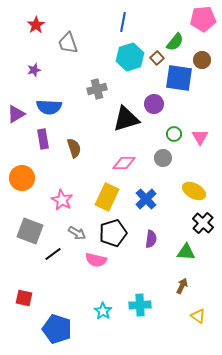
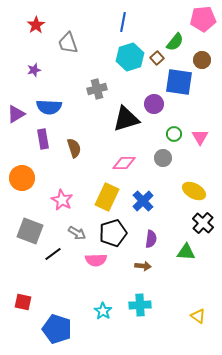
blue square: moved 4 px down
blue cross: moved 3 px left, 2 px down
pink semicircle: rotated 15 degrees counterclockwise
brown arrow: moved 39 px left, 20 px up; rotated 70 degrees clockwise
red square: moved 1 px left, 4 px down
